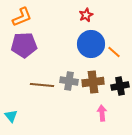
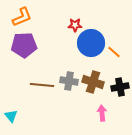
red star: moved 11 px left, 10 px down; rotated 24 degrees clockwise
blue circle: moved 1 px up
brown cross: rotated 25 degrees clockwise
black cross: moved 1 px down
